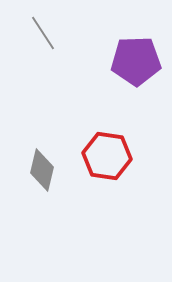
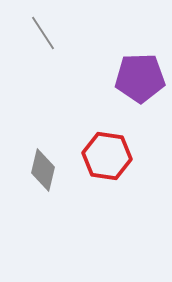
purple pentagon: moved 4 px right, 17 px down
gray diamond: moved 1 px right
